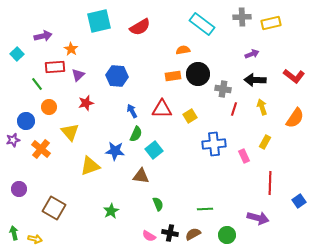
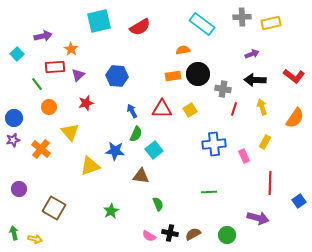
yellow square at (190, 116): moved 6 px up
blue circle at (26, 121): moved 12 px left, 3 px up
green line at (205, 209): moved 4 px right, 17 px up
